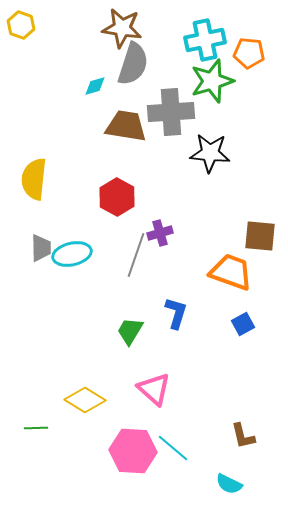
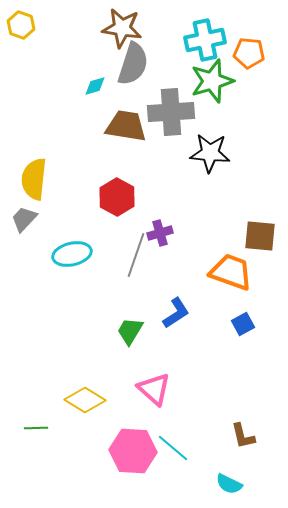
gray trapezoid: moved 17 px left, 29 px up; rotated 136 degrees counterclockwise
blue L-shape: rotated 40 degrees clockwise
